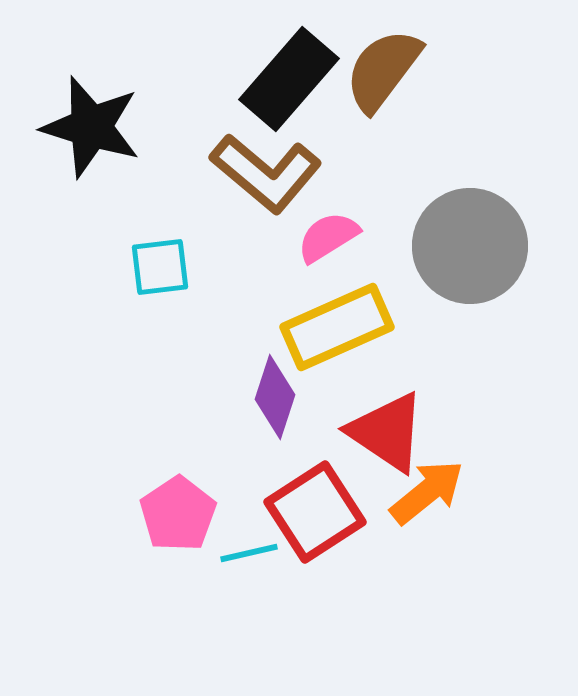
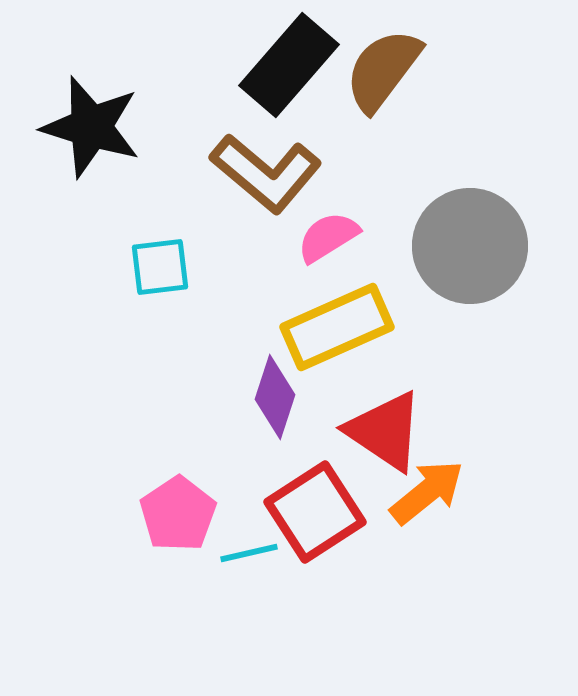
black rectangle: moved 14 px up
red triangle: moved 2 px left, 1 px up
